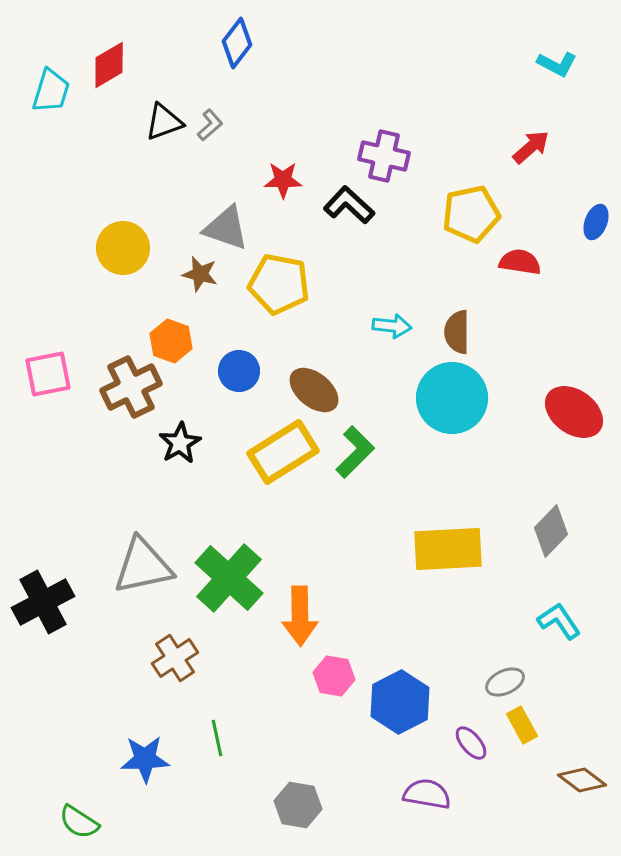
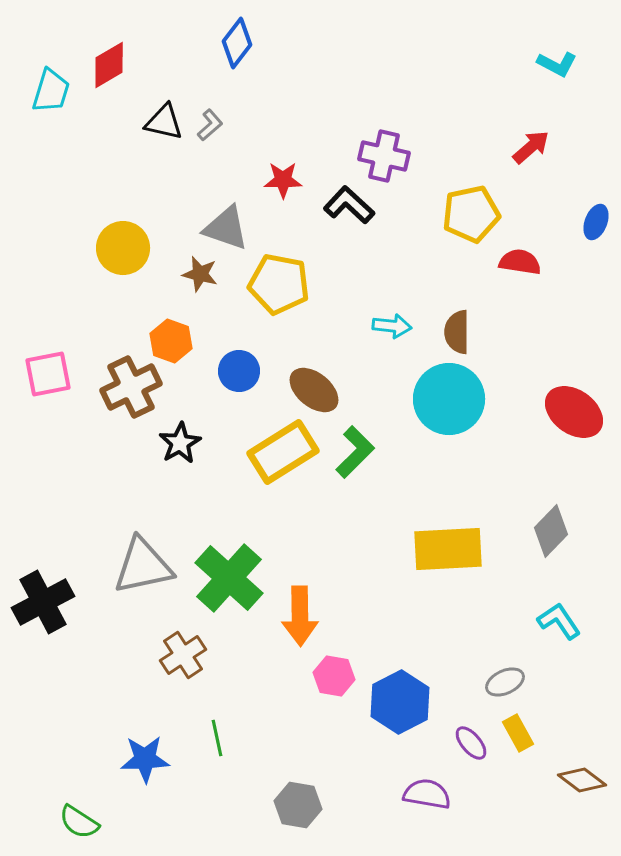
black triangle at (164, 122): rotated 33 degrees clockwise
cyan circle at (452, 398): moved 3 px left, 1 px down
brown cross at (175, 658): moved 8 px right, 3 px up
yellow rectangle at (522, 725): moved 4 px left, 8 px down
